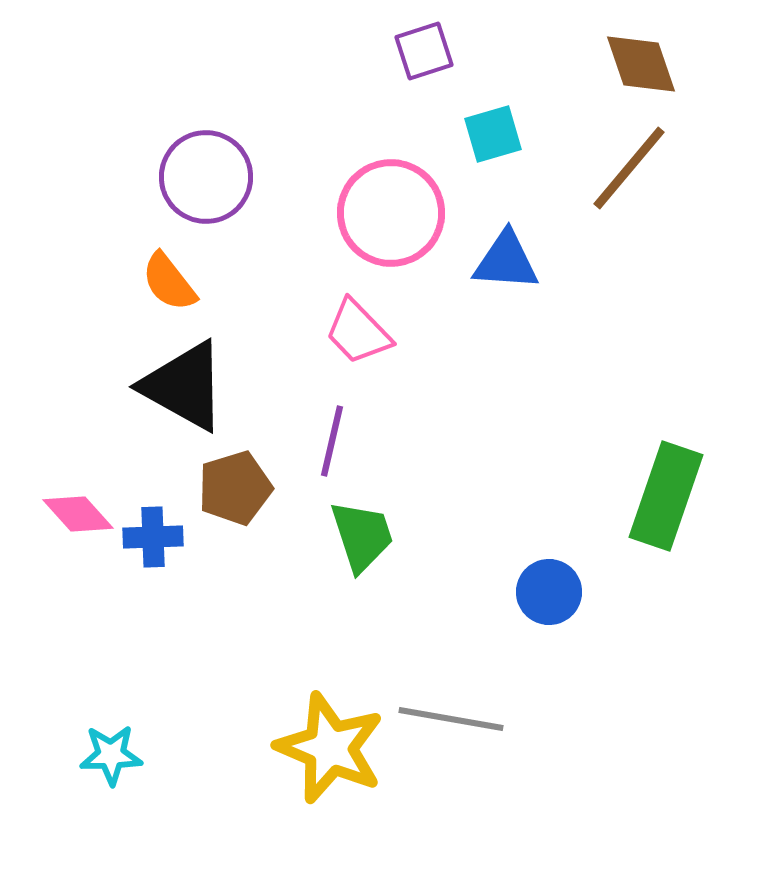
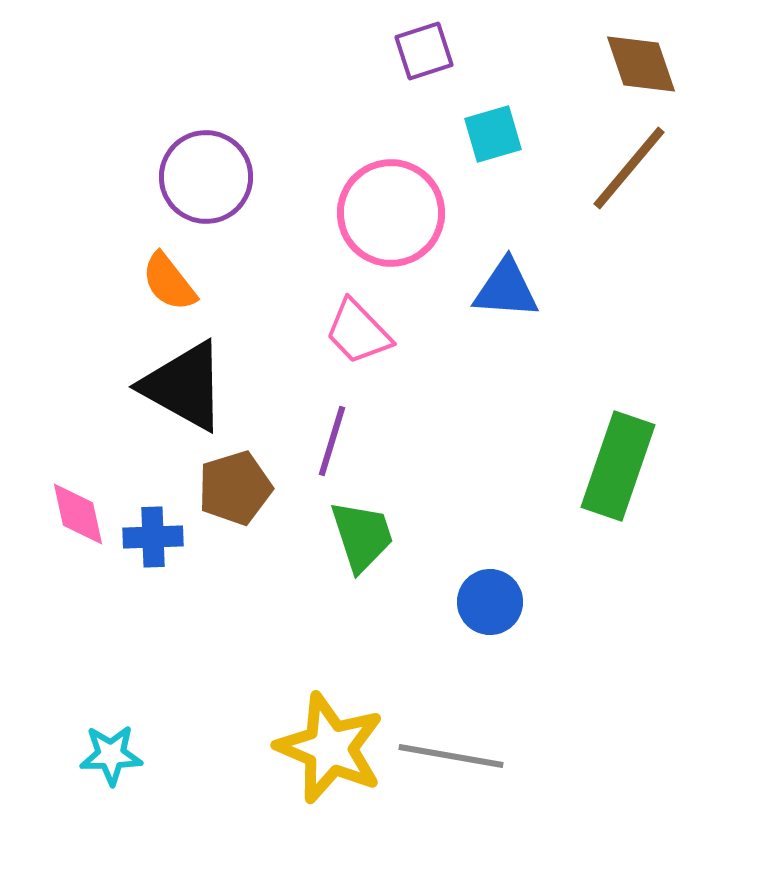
blue triangle: moved 28 px down
purple line: rotated 4 degrees clockwise
green rectangle: moved 48 px left, 30 px up
pink diamond: rotated 30 degrees clockwise
blue circle: moved 59 px left, 10 px down
gray line: moved 37 px down
